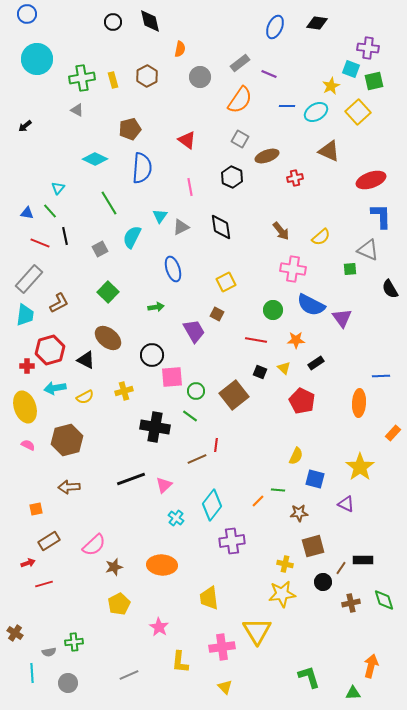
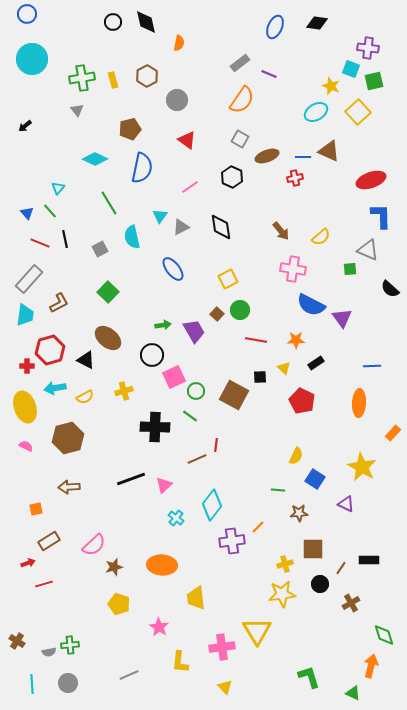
black diamond at (150, 21): moved 4 px left, 1 px down
orange semicircle at (180, 49): moved 1 px left, 6 px up
cyan circle at (37, 59): moved 5 px left
gray circle at (200, 77): moved 23 px left, 23 px down
yellow star at (331, 86): rotated 24 degrees counterclockwise
orange semicircle at (240, 100): moved 2 px right
blue line at (287, 106): moved 16 px right, 51 px down
gray triangle at (77, 110): rotated 24 degrees clockwise
blue semicircle at (142, 168): rotated 8 degrees clockwise
pink line at (190, 187): rotated 66 degrees clockwise
blue triangle at (27, 213): rotated 40 degrees clockwise
black line at (65, 236): moved 3 px down
cyan semicircle at (132, 237): rotated 40 degrees counterclockwise
blue ellipse at (173, 269): rotated 20 degrees counterclockwise
yellow square at (226, 282): moved 2 px right, 3 px up
black semicircle at (390, 289): rotated 18 degrees counterclockwise
green arrow at (156, 307): moved 7 px right, 18 px down
green circle at (273, 310): moved 33 px left
brown square at (217, 314): rotated 16 degrees clockwise
black square at (260, 372): moved 5 px down; rotated 24 degrees counterclockwise
blue line at (381, 376): moved 9 px left, 10 px up
pink square at (172, 377): moved 2 px right; rotated 20 degrees counterclockwise
brown square at (234, 395): rotated 24 degrees counterclockwise
black cross at (155, 427): rotated 8 degrees counterclockwise
brown hexagon at (67, 440): moved 1 px right, 2 px up
pink semicircle at (28, 445): moved 2 px left, 1 px down
yellow star at (360, 467): moved 2 px right; rotated 8 degrees counterclockwise
blue square at (315, 479): rotated 18 degrees clockwise
orange line at (258, 501): moved 26 px down
brown square at (313, 546): moved 3 px down; rotated 15 degrees clockwise
black rectangle at (363, 560): moved 6 px right
yellow cross at (285, 564): rotated 28 degrees counterclockwise
black circle at (323, 582): moved 3 px left, 2 px down
yellow trapezoid at (209, 598): moved 13 px left
green diamond at (384, 600): moved 35 px down
brown cross at (351, 603): rotated 18 degrees counterclockwise
yellow pentagon at (119, 604): rotated 25 degrees counterclockwise
brown cross at (15, 633): moved 2 px right, 8 px down
green cross at (74, 642): moved 4 px left, 3 px down
cyan line at (32, 673): moved 11 px down
green triangle at (353, 693): rotated 28 degrees clockwise
